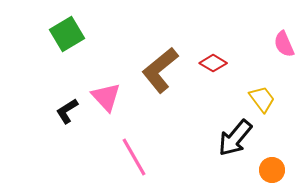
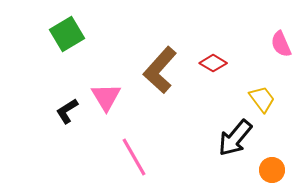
pink semicircle: moved 3 px left
brown L-shape: rotated 9 degrees counterclockwise
pink triangle: rotated 12 degrees clockwise
